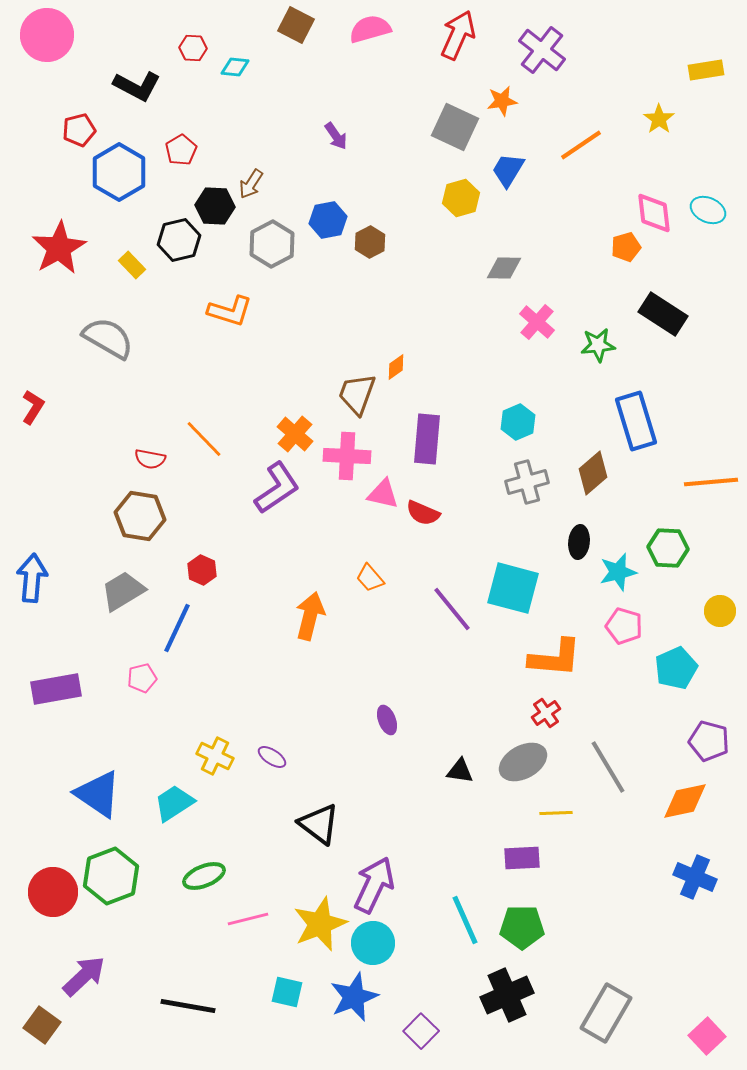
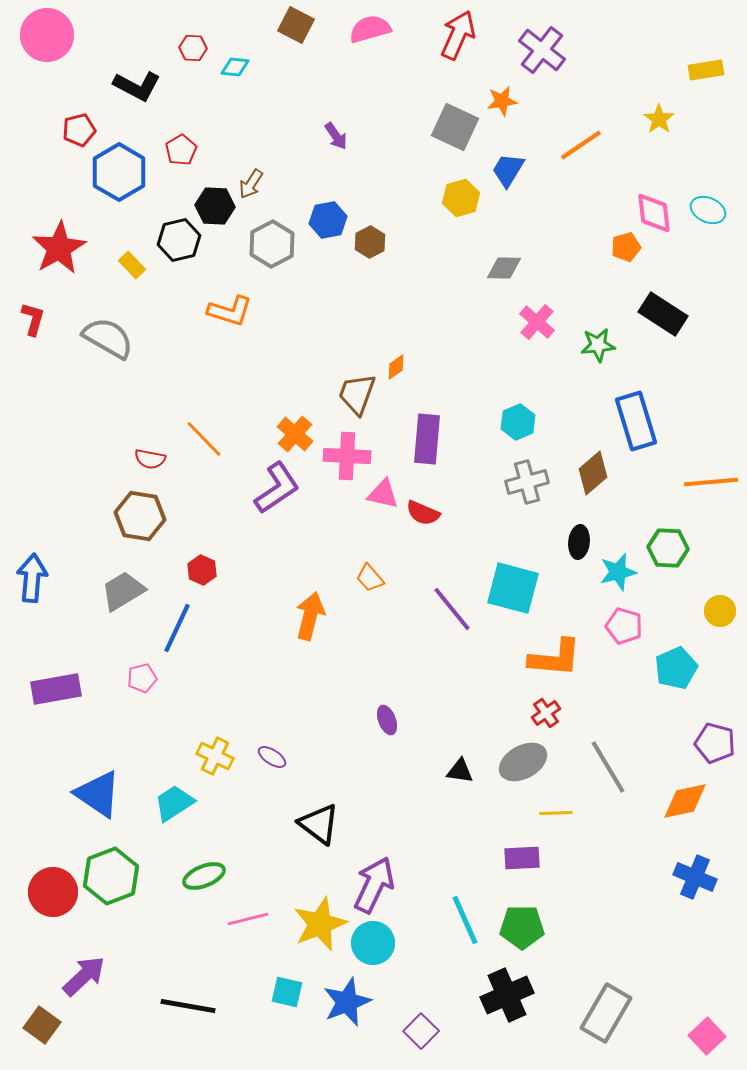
red L-shape at (33, 407): moved 88 px up; rotated 16 degrees counterclockwise
purple pentagon at (709, 741): moved 6 px right, 2 px down
blue star at (354, 997): moved 7 px left, 5 px down
